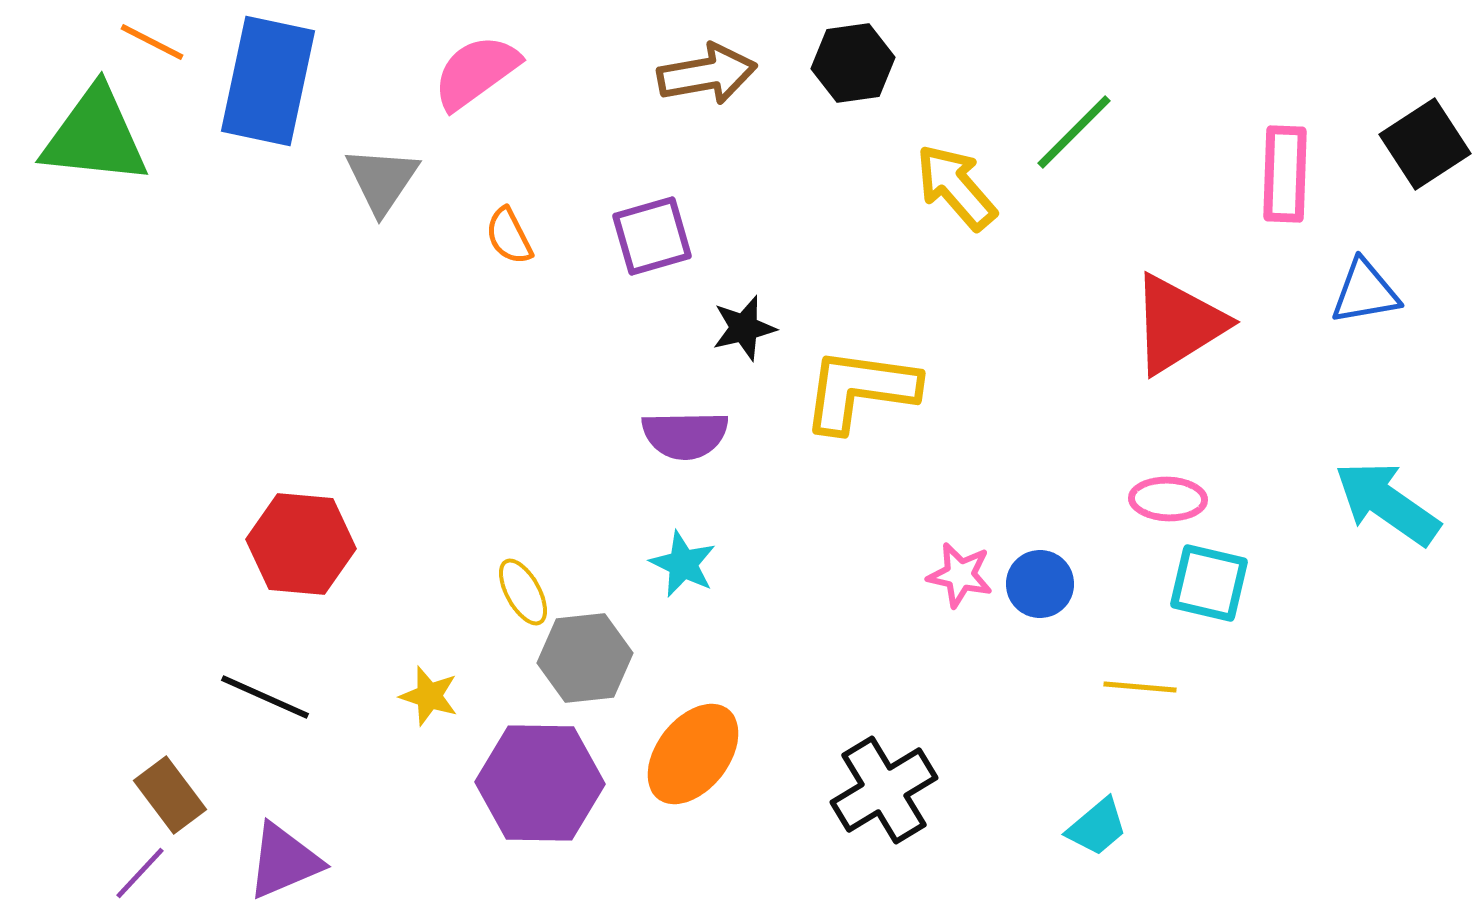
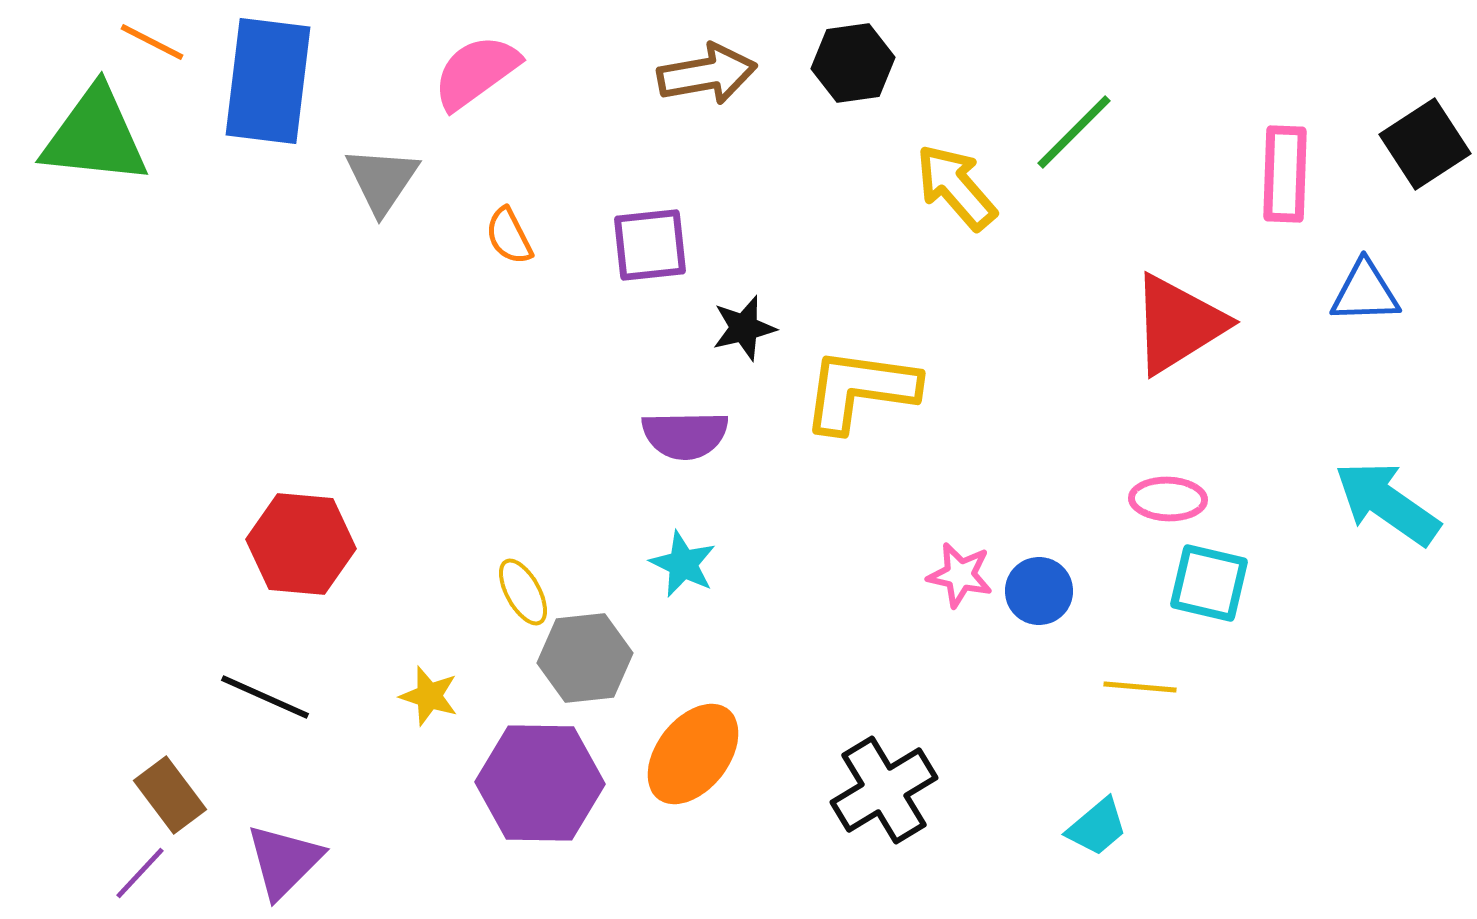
blue rectangle: rotated 5 degrees counterclockwise
purple square: moved 2 px left, 9 px down; rotated 10 degrees clockwise
blue triangle: rotated 8 degrees clockwise
blue circle: moved 1 px left, 7 px down
purple triangle: rotated 22 degrees counterclockwise
